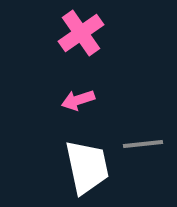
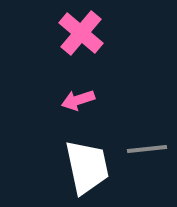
pink cross: rotated 15 degrees counterclockwise
gray line: moved 4 px right, 5 px down
